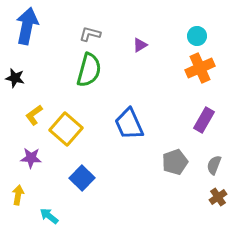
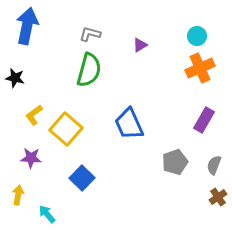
cyan arrow: moved 2 px left, 2 px up; rotated 12 degrees clockwise
